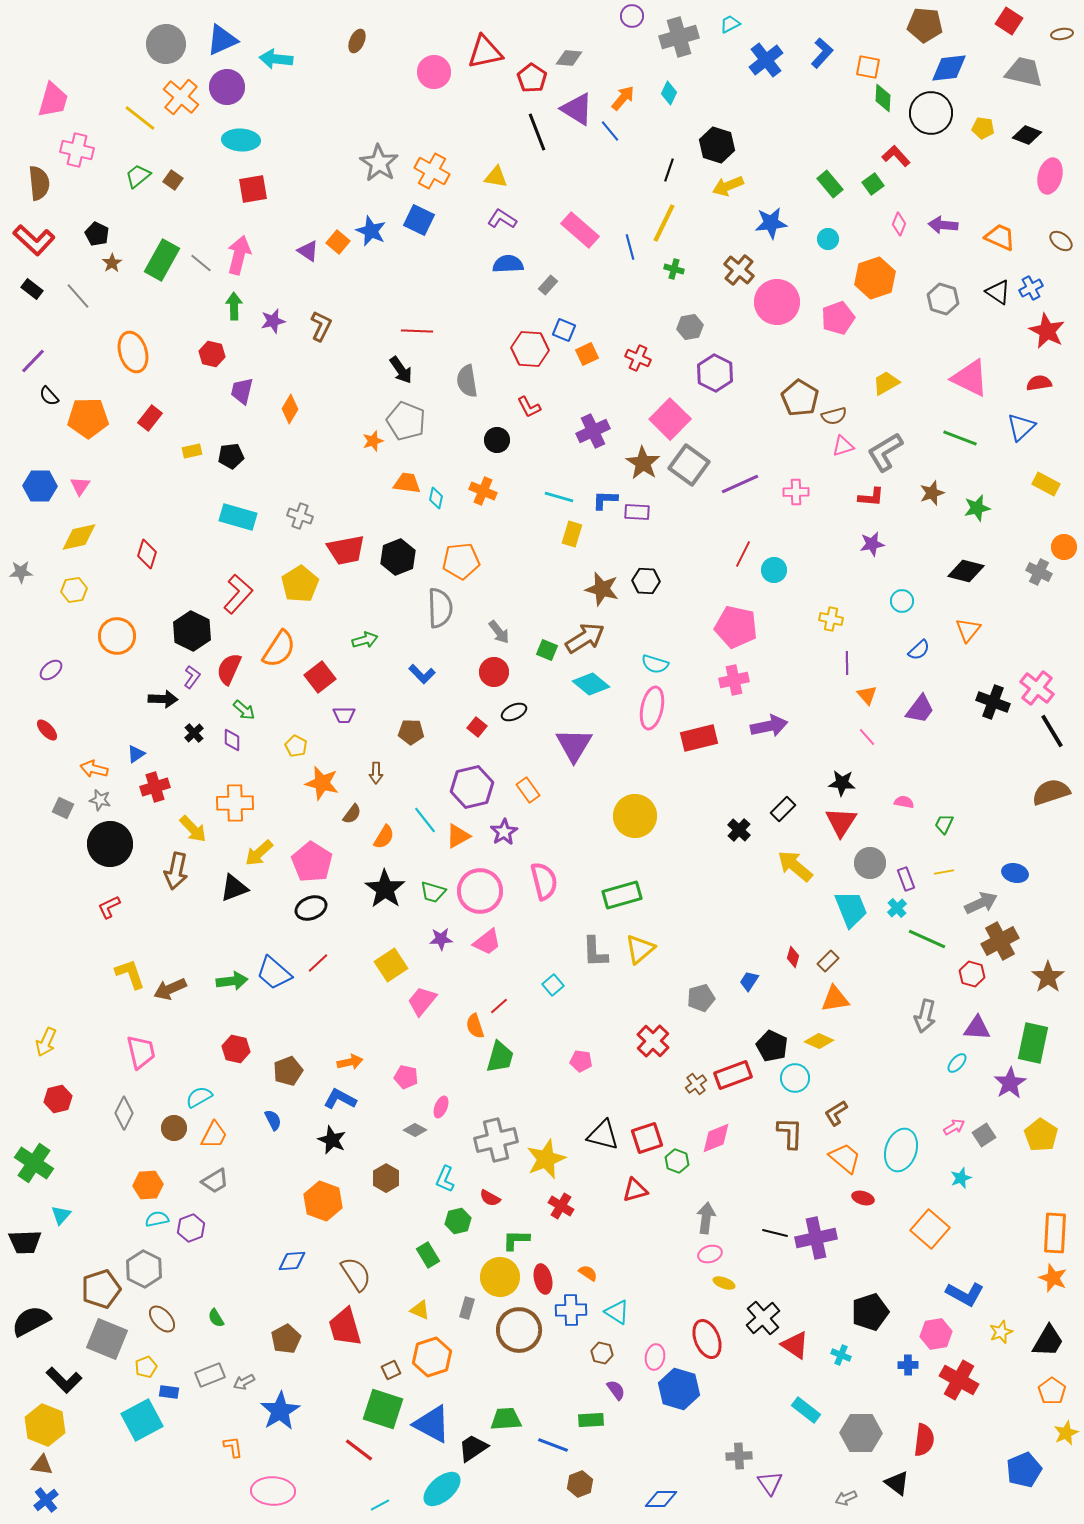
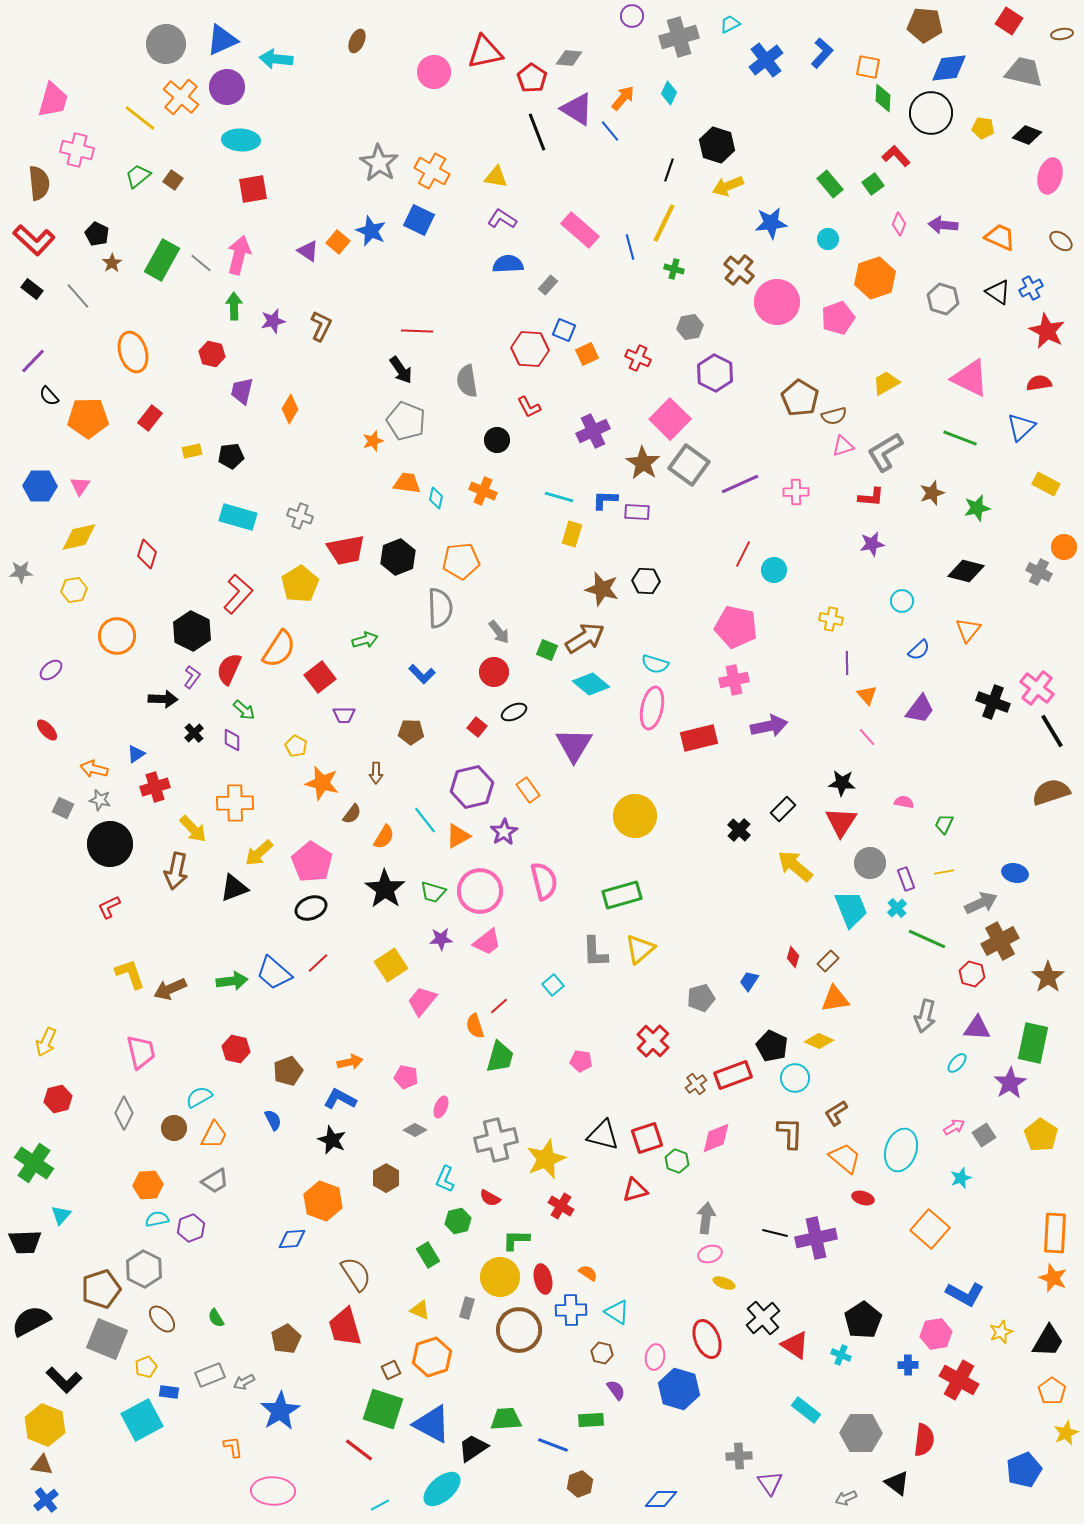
blue diamond at (292, 1261): moved 22 px up
black pentagon at (870, 1312): moved 7 px left, 8 px down; rotated 15 degrees counterclockwise
